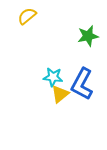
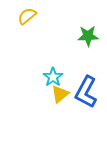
green star: rotated 10 degrees clockwise
cyan star: rotated 30 degrees clockwise
blue L-shape: moved 4 px right, 8 px down
